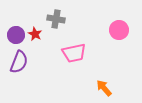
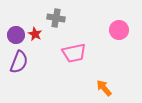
gray cross: moved 1 px up
